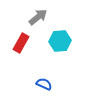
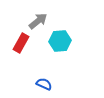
gray arrow: moved 4 px down
